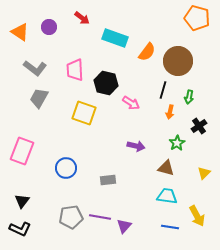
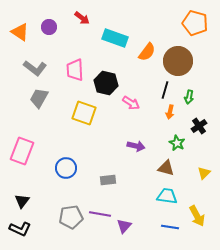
orange pentagon: moved 2 px left, 5 px down
black line: moved 2 px right
green star: rotated 14 degrees counterclockwise
purple line: moved 3 px up
